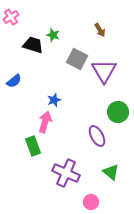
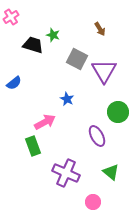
brown arrow: moved 1 px up
blue semicircle: moved 2 px down
blue star: moved 13 px right, 1 px up; rotated 24 degrees counterclockwise
pink arrow: rotated 45 degrees clockwise
pink circle: moved 2 px right
